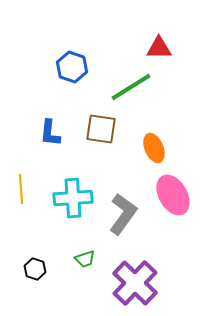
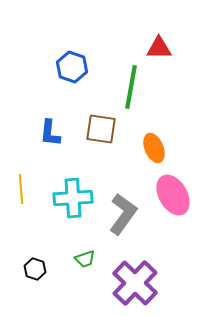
green line: rotated 48 degrees counterclockwise
